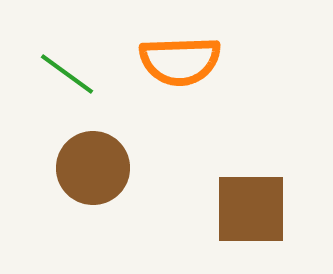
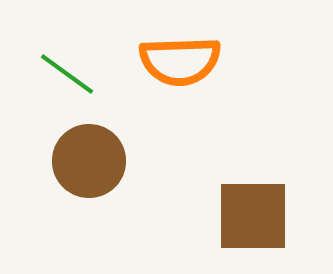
brown circle: moved 4 px left, 7 px up
brown square: moved 2 px right, 7 px down
